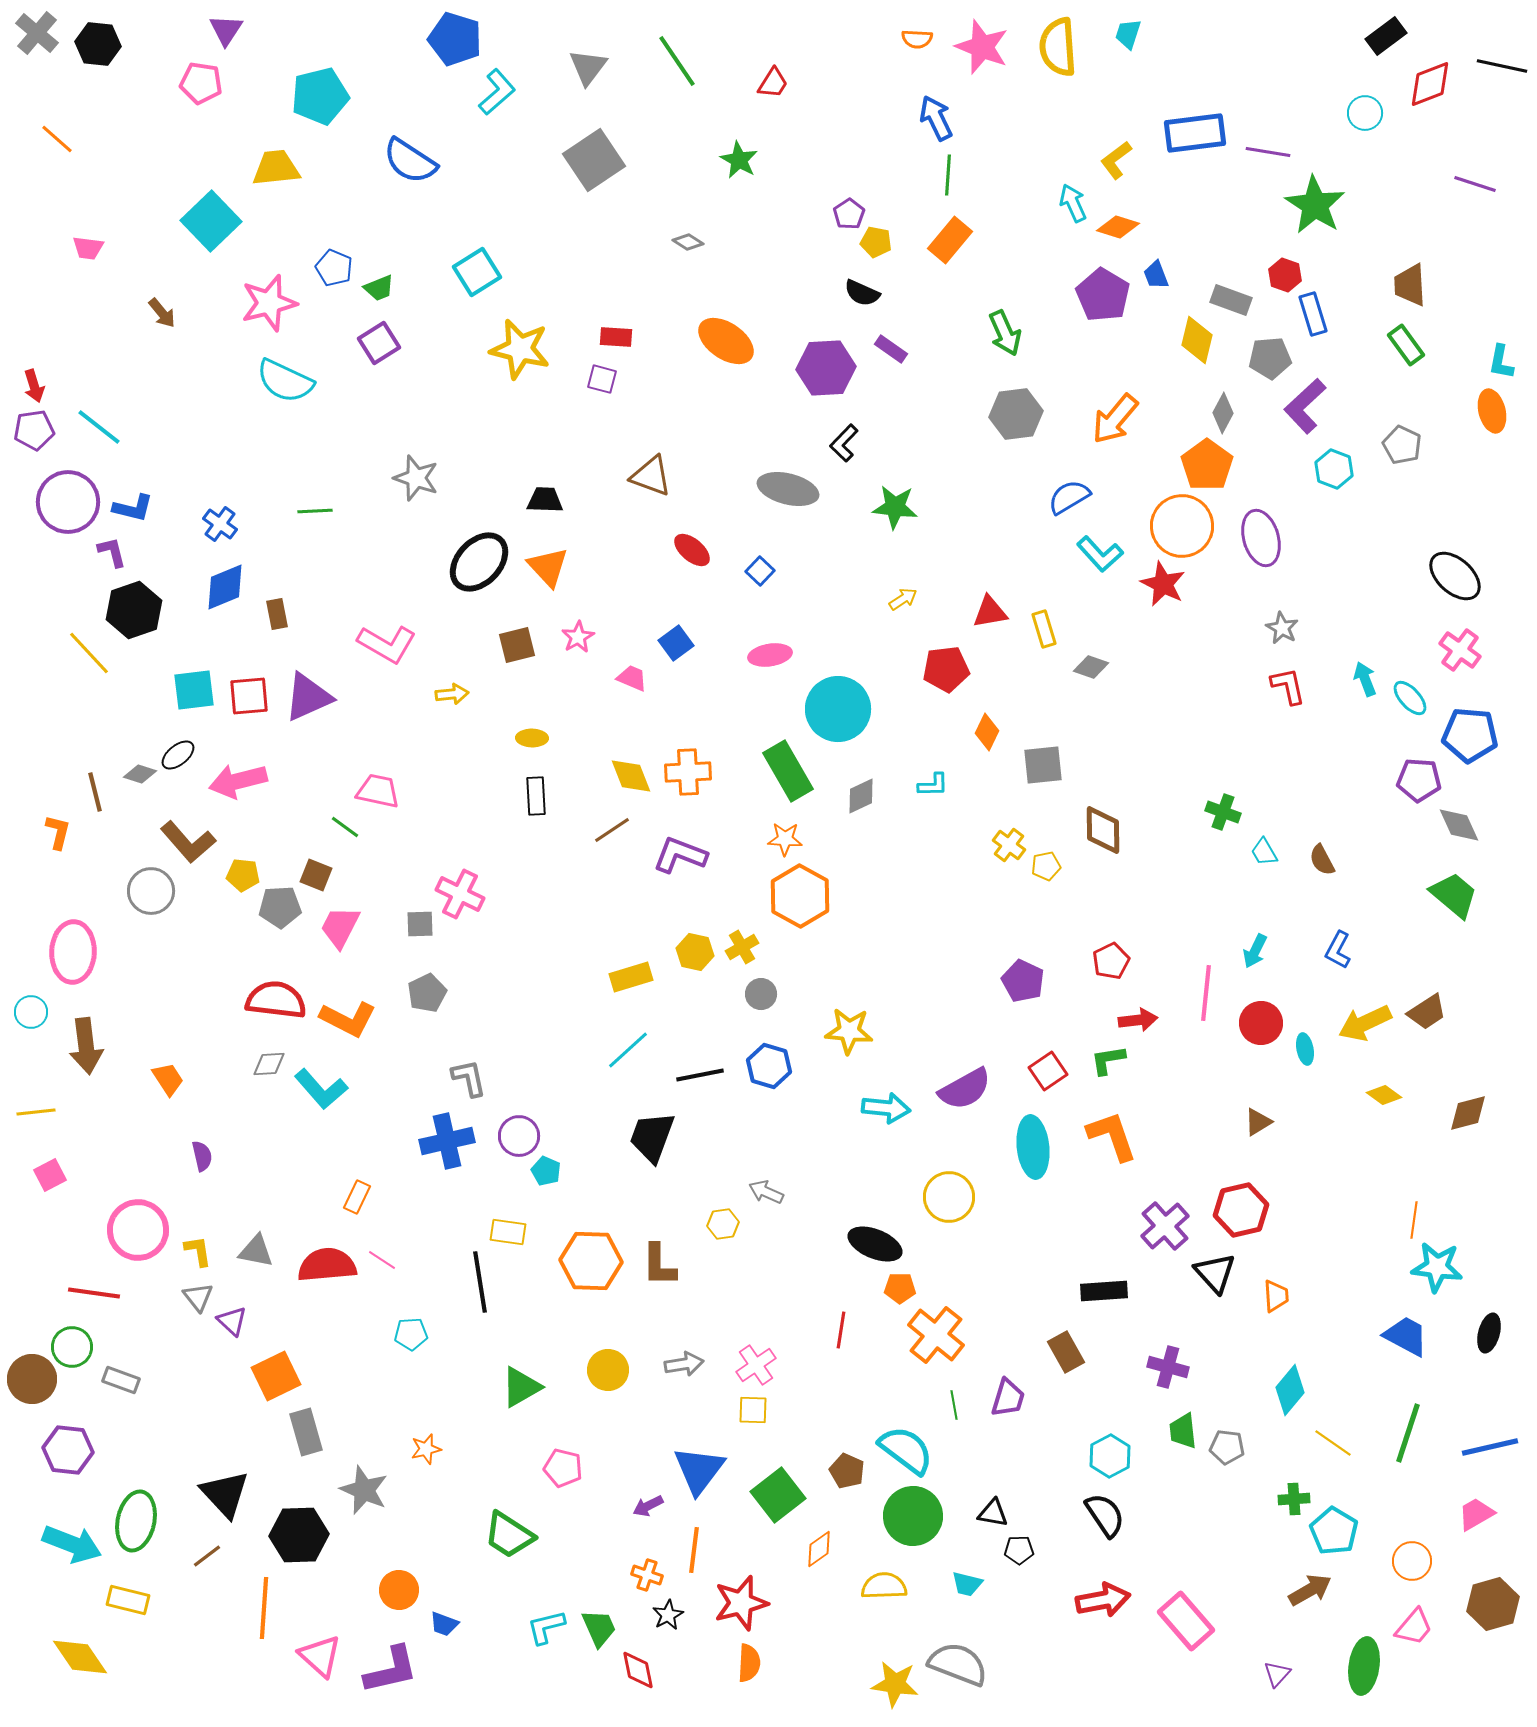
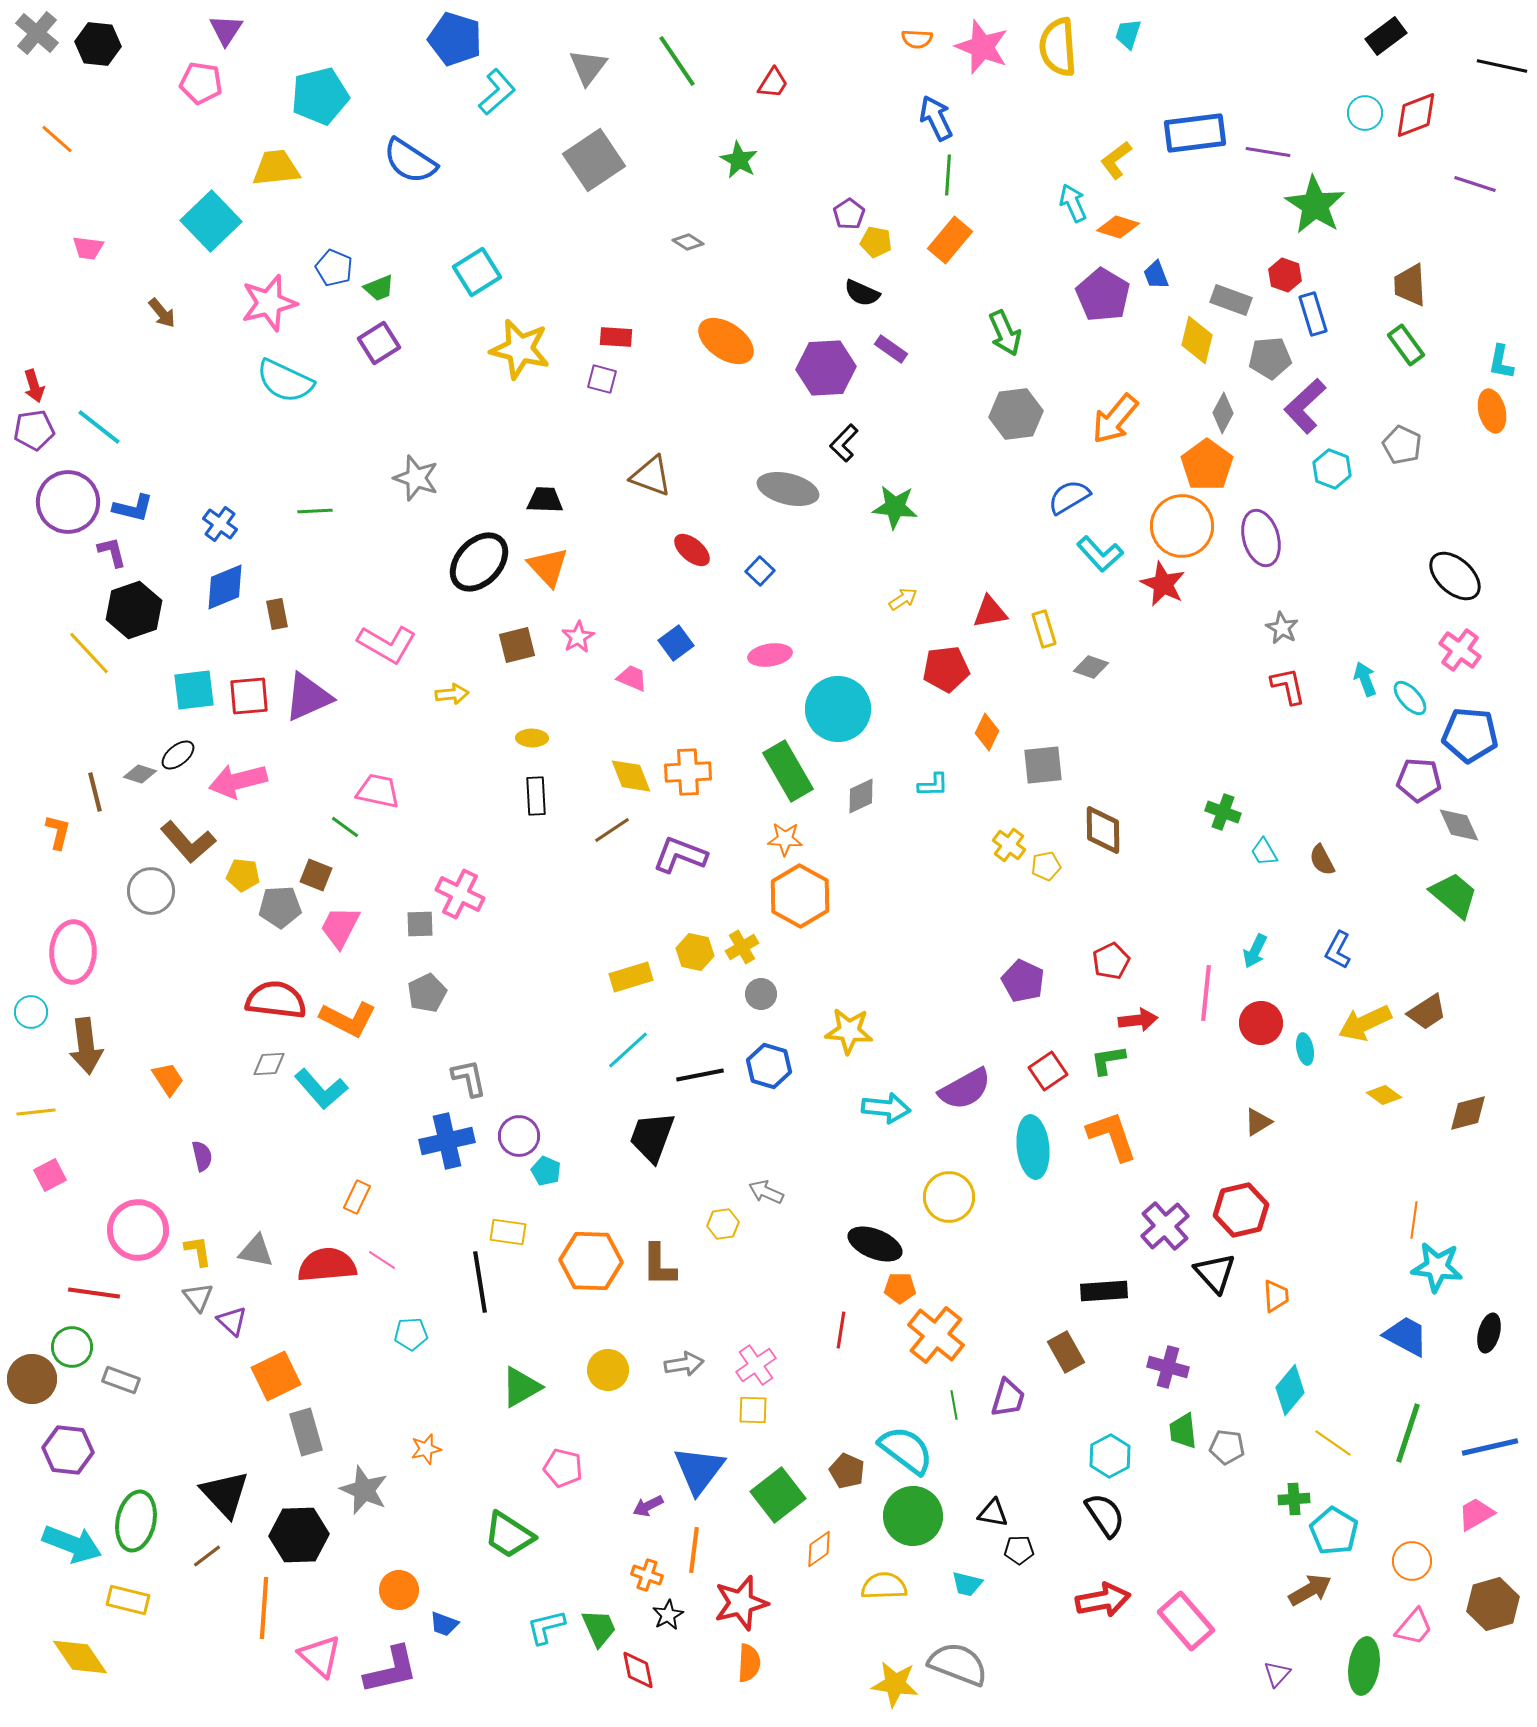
red diamond at (1430, 84): moved 14 px left, 31 px down
cyan hexagon at (1334, 469): moved 2 px left
